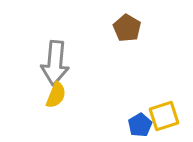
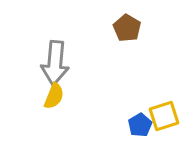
yellow semicircle: moved 2 px left, 1 px down
